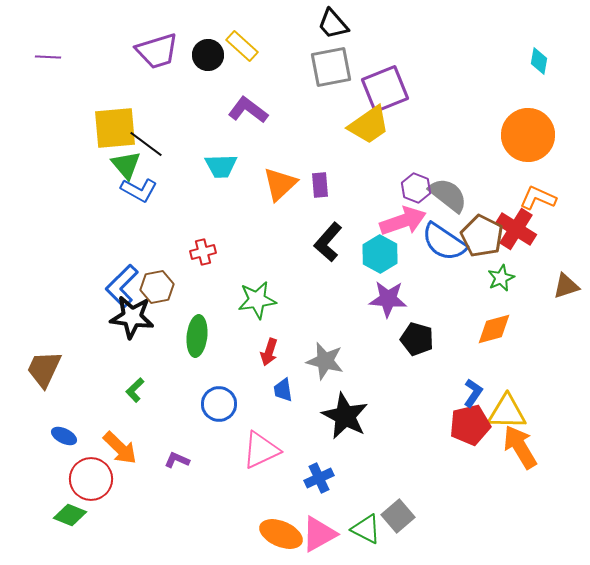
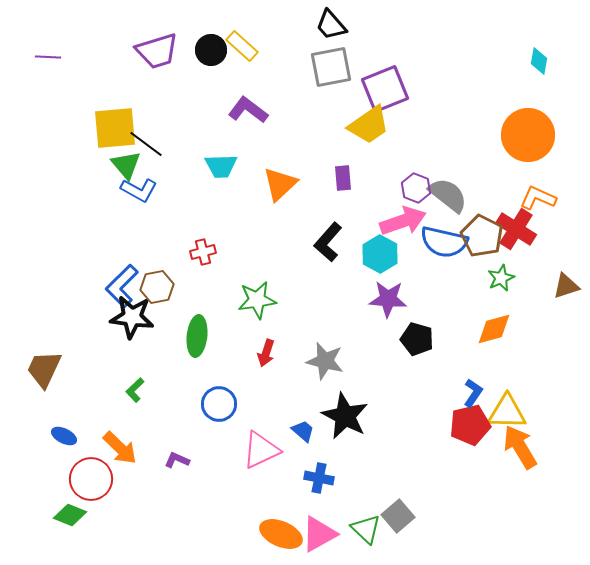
black trapezoid at (333, 24): moved 2 px left, 1 px down
black circle at (208, 55): moved 3 px right, 5 px up
purple rectangle at (320, 185): moved 23 px right, 7 px up
blue semicircle at (444, 242): rotated 21 degrees counterclockwise
red arrow at (269, 352): moved 3 px left, 1 px down
blue trapezoid at (283, 390): moved 20 px right, 41 px down; rotated 140 degrees clockwise
blue cross at (319, 478): rotated 36 degrees clockwise
green triangle at (366, 529): rotated 16 degrees clockwise
